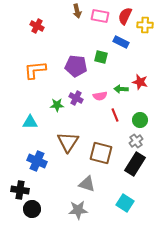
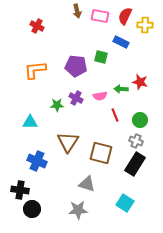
gray cross: rotated 32 degrees counterclockwise
